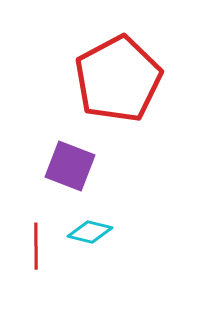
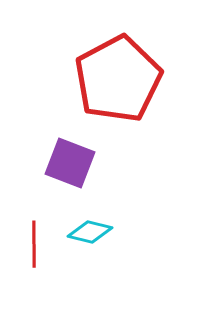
purple square: moved 3 px up
red line: moved 2 px left, 2 px up
